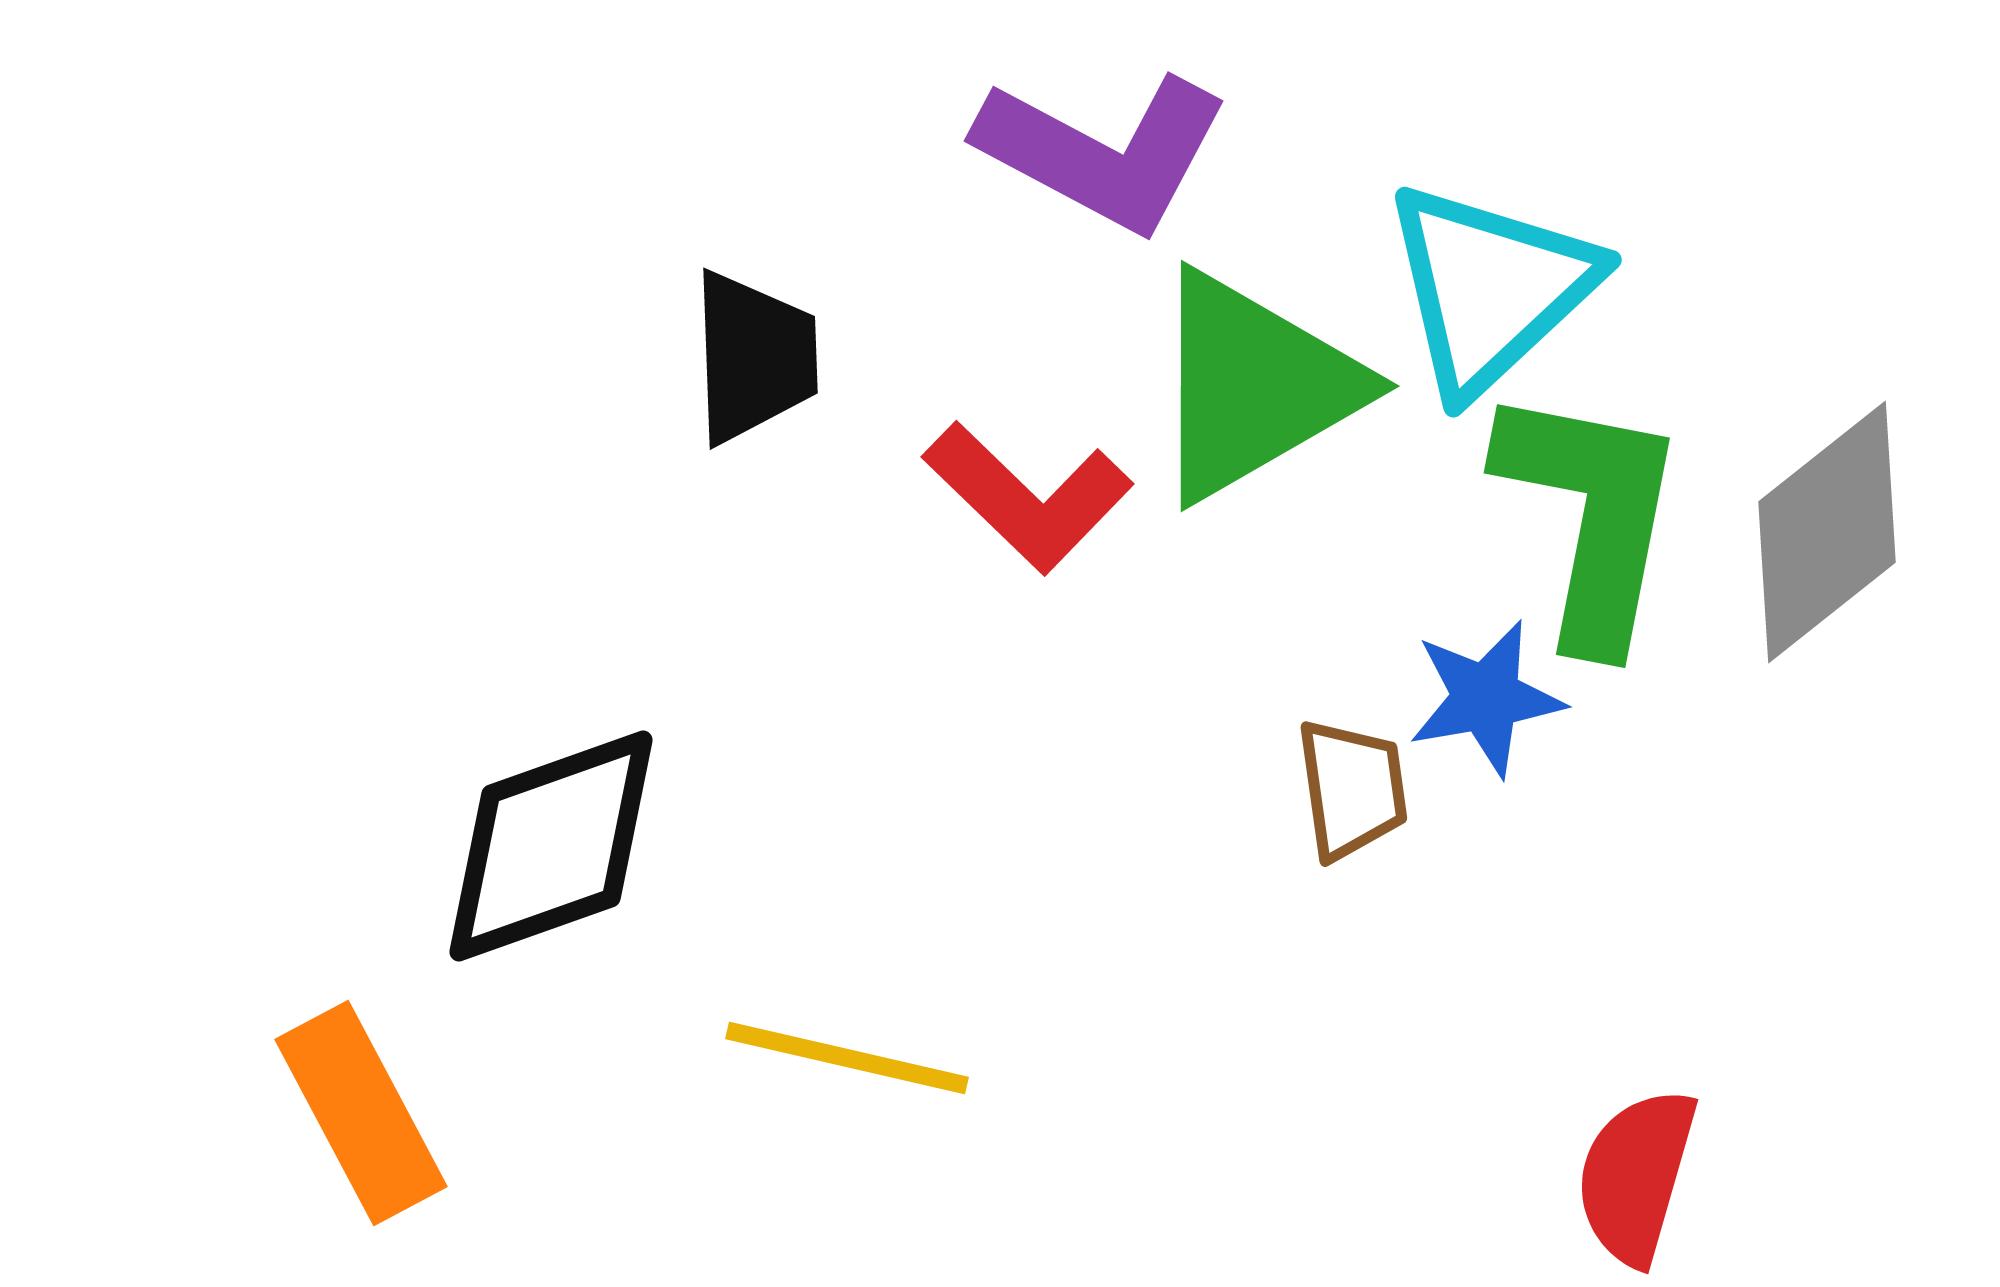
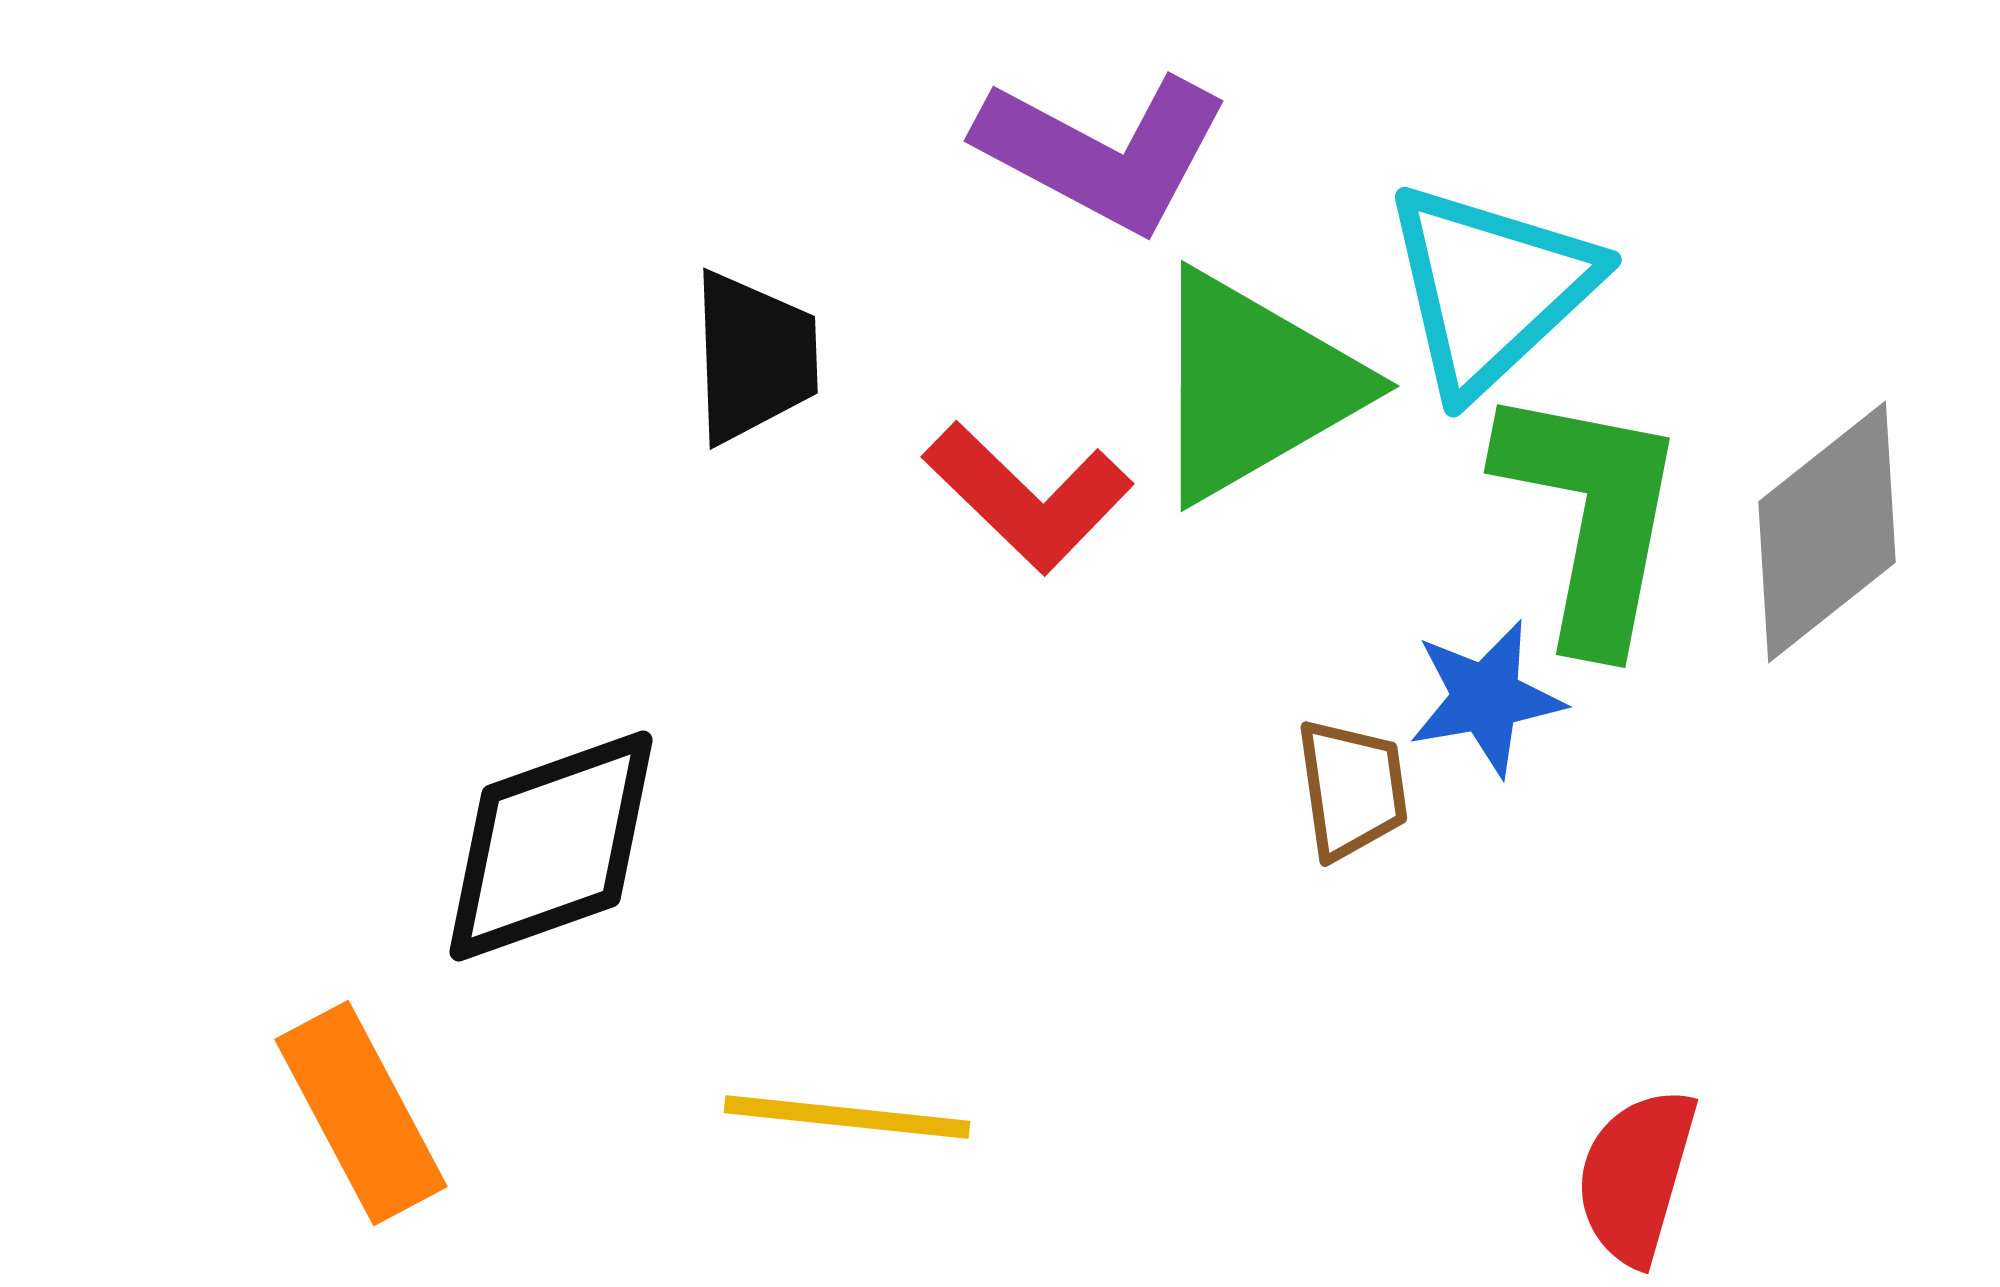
yellow line: moved 59 px down; rotated 7 degrees counterclockwise
